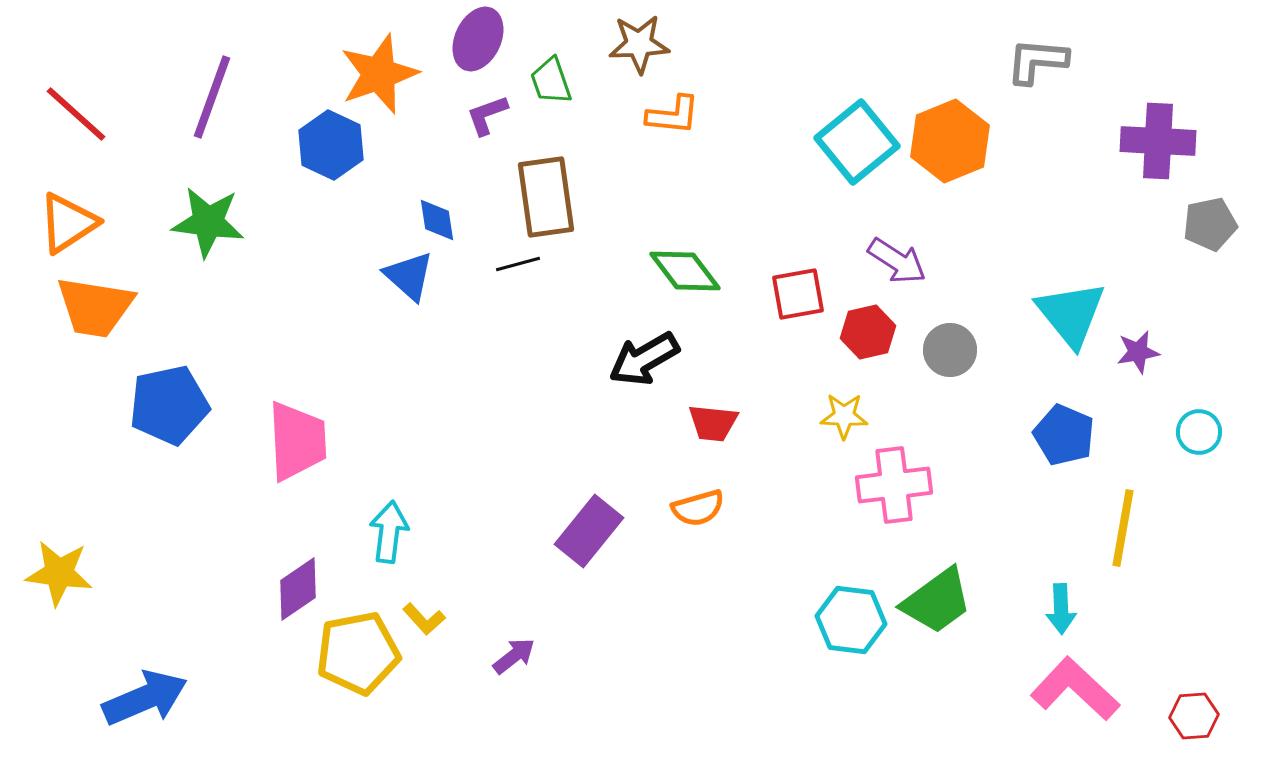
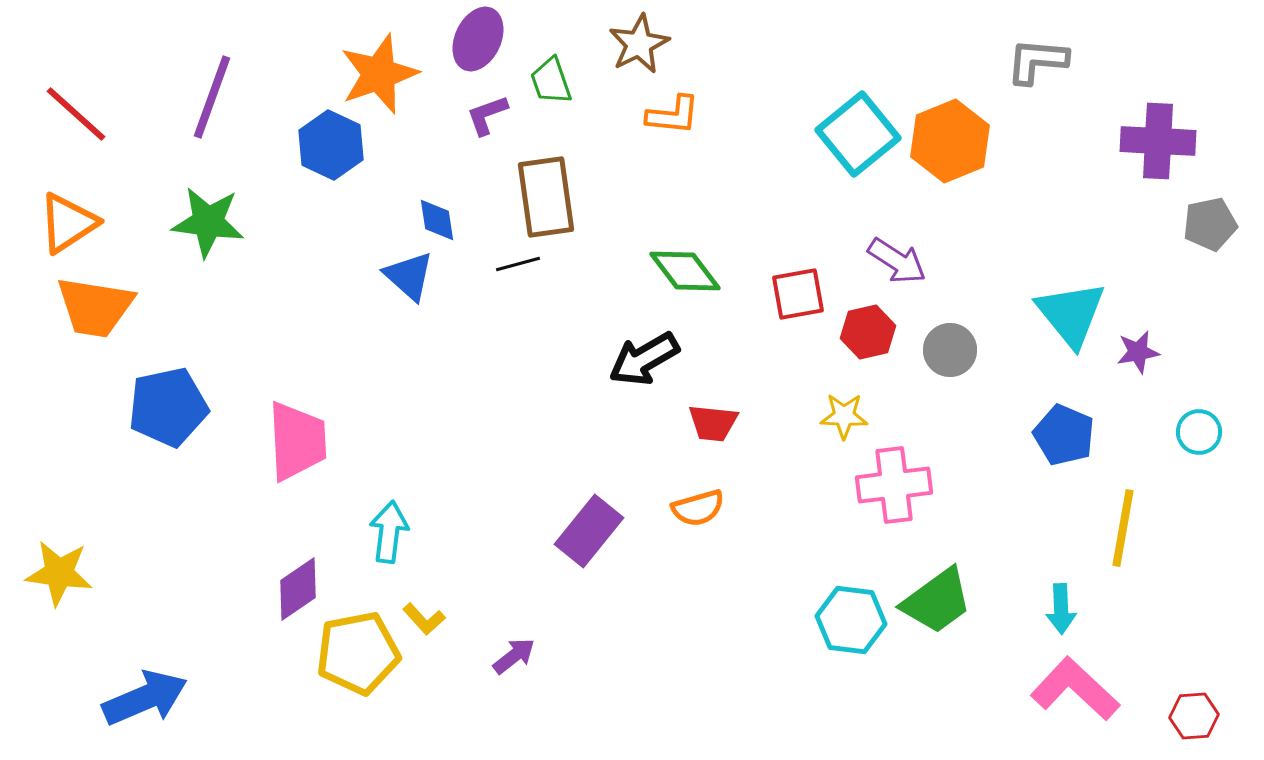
brown star at (639, 44): rotated 24 degrees counterclockwise
cyan square at (857, 142): moved 1 px right, 8 px up
blue pentagon at (169, 405): moved 1 px left, 2 px down
